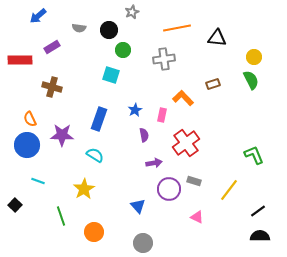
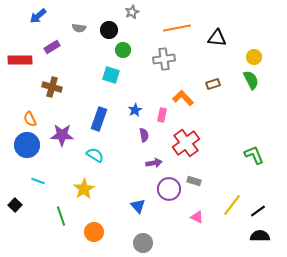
yellow line: moved 3 px right, 15 px down
